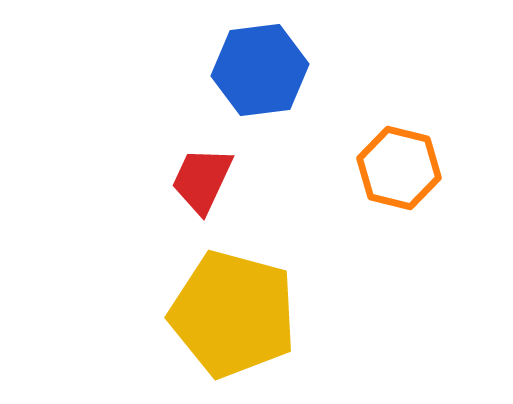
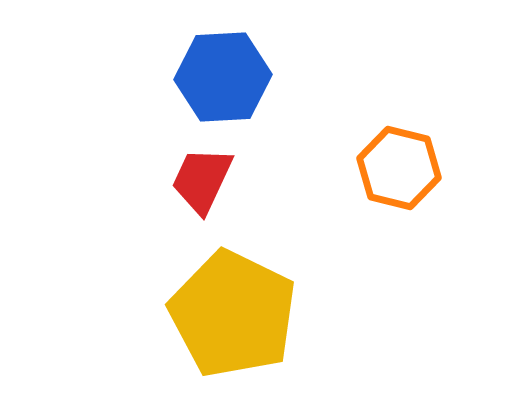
blue hexagon: moved 37 px left, 7 px down; rotated 4 degrees clockwise
yellow pentagon: rotated 11 degrees clockwise
